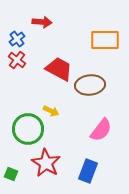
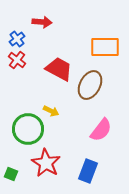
orange rectangle: moved 7 px down
brown ellipse: rotated 56 degrees counterclockwise
